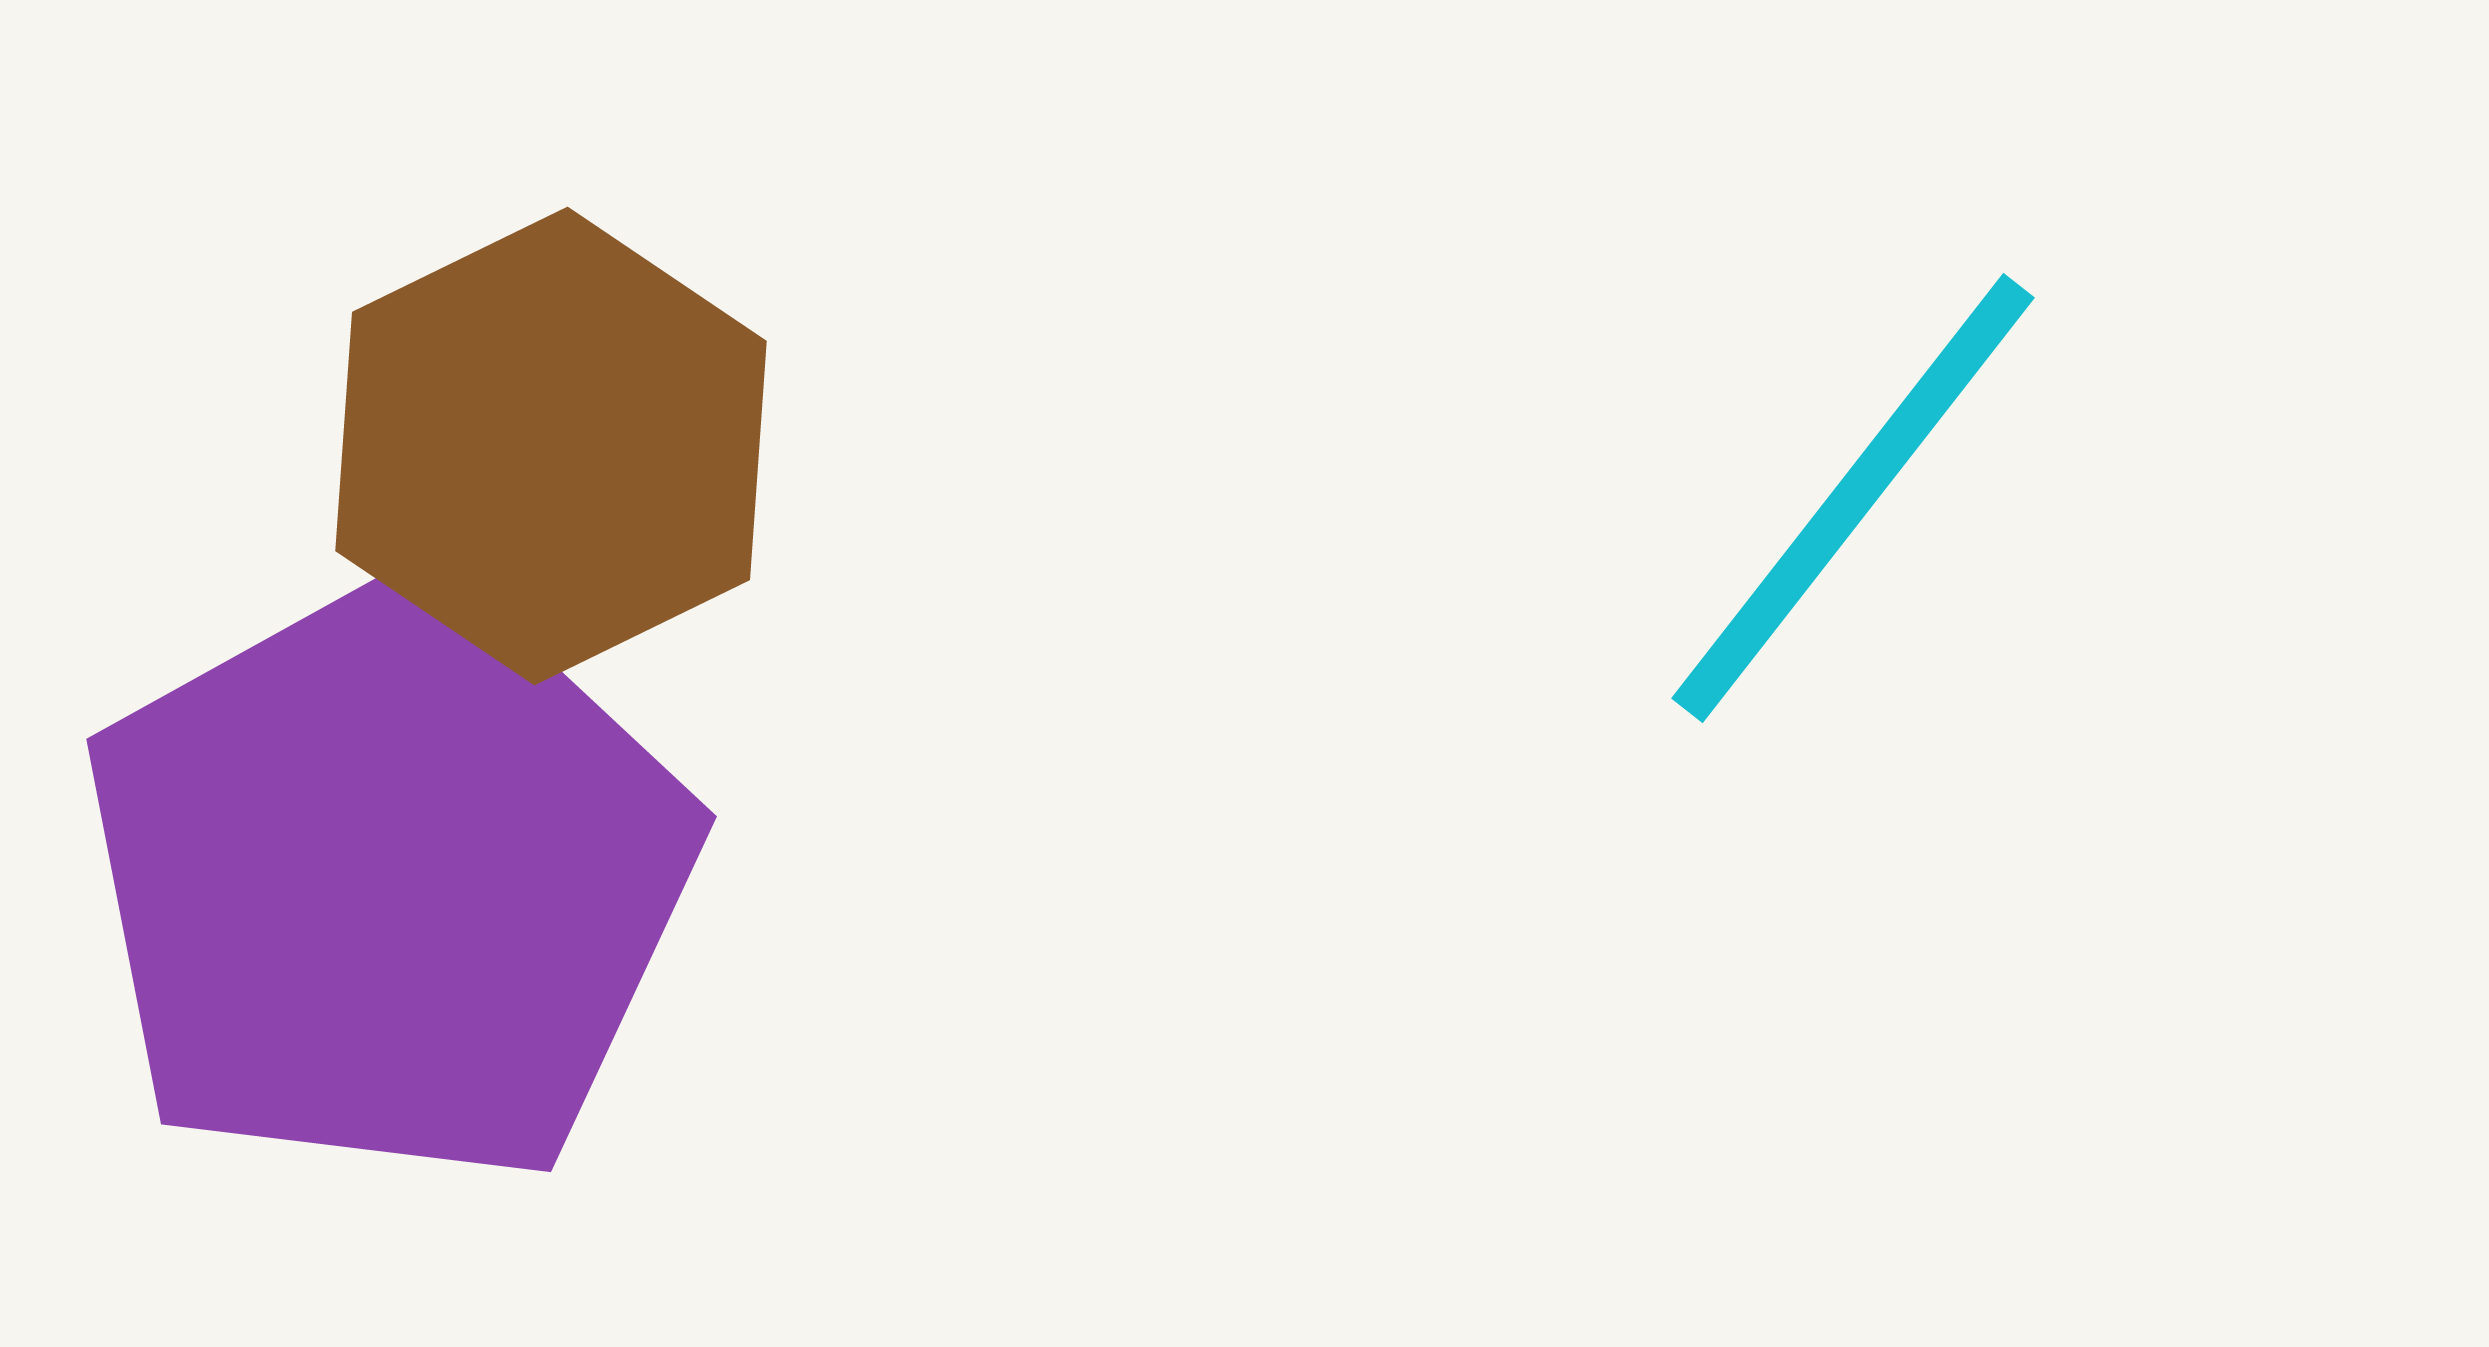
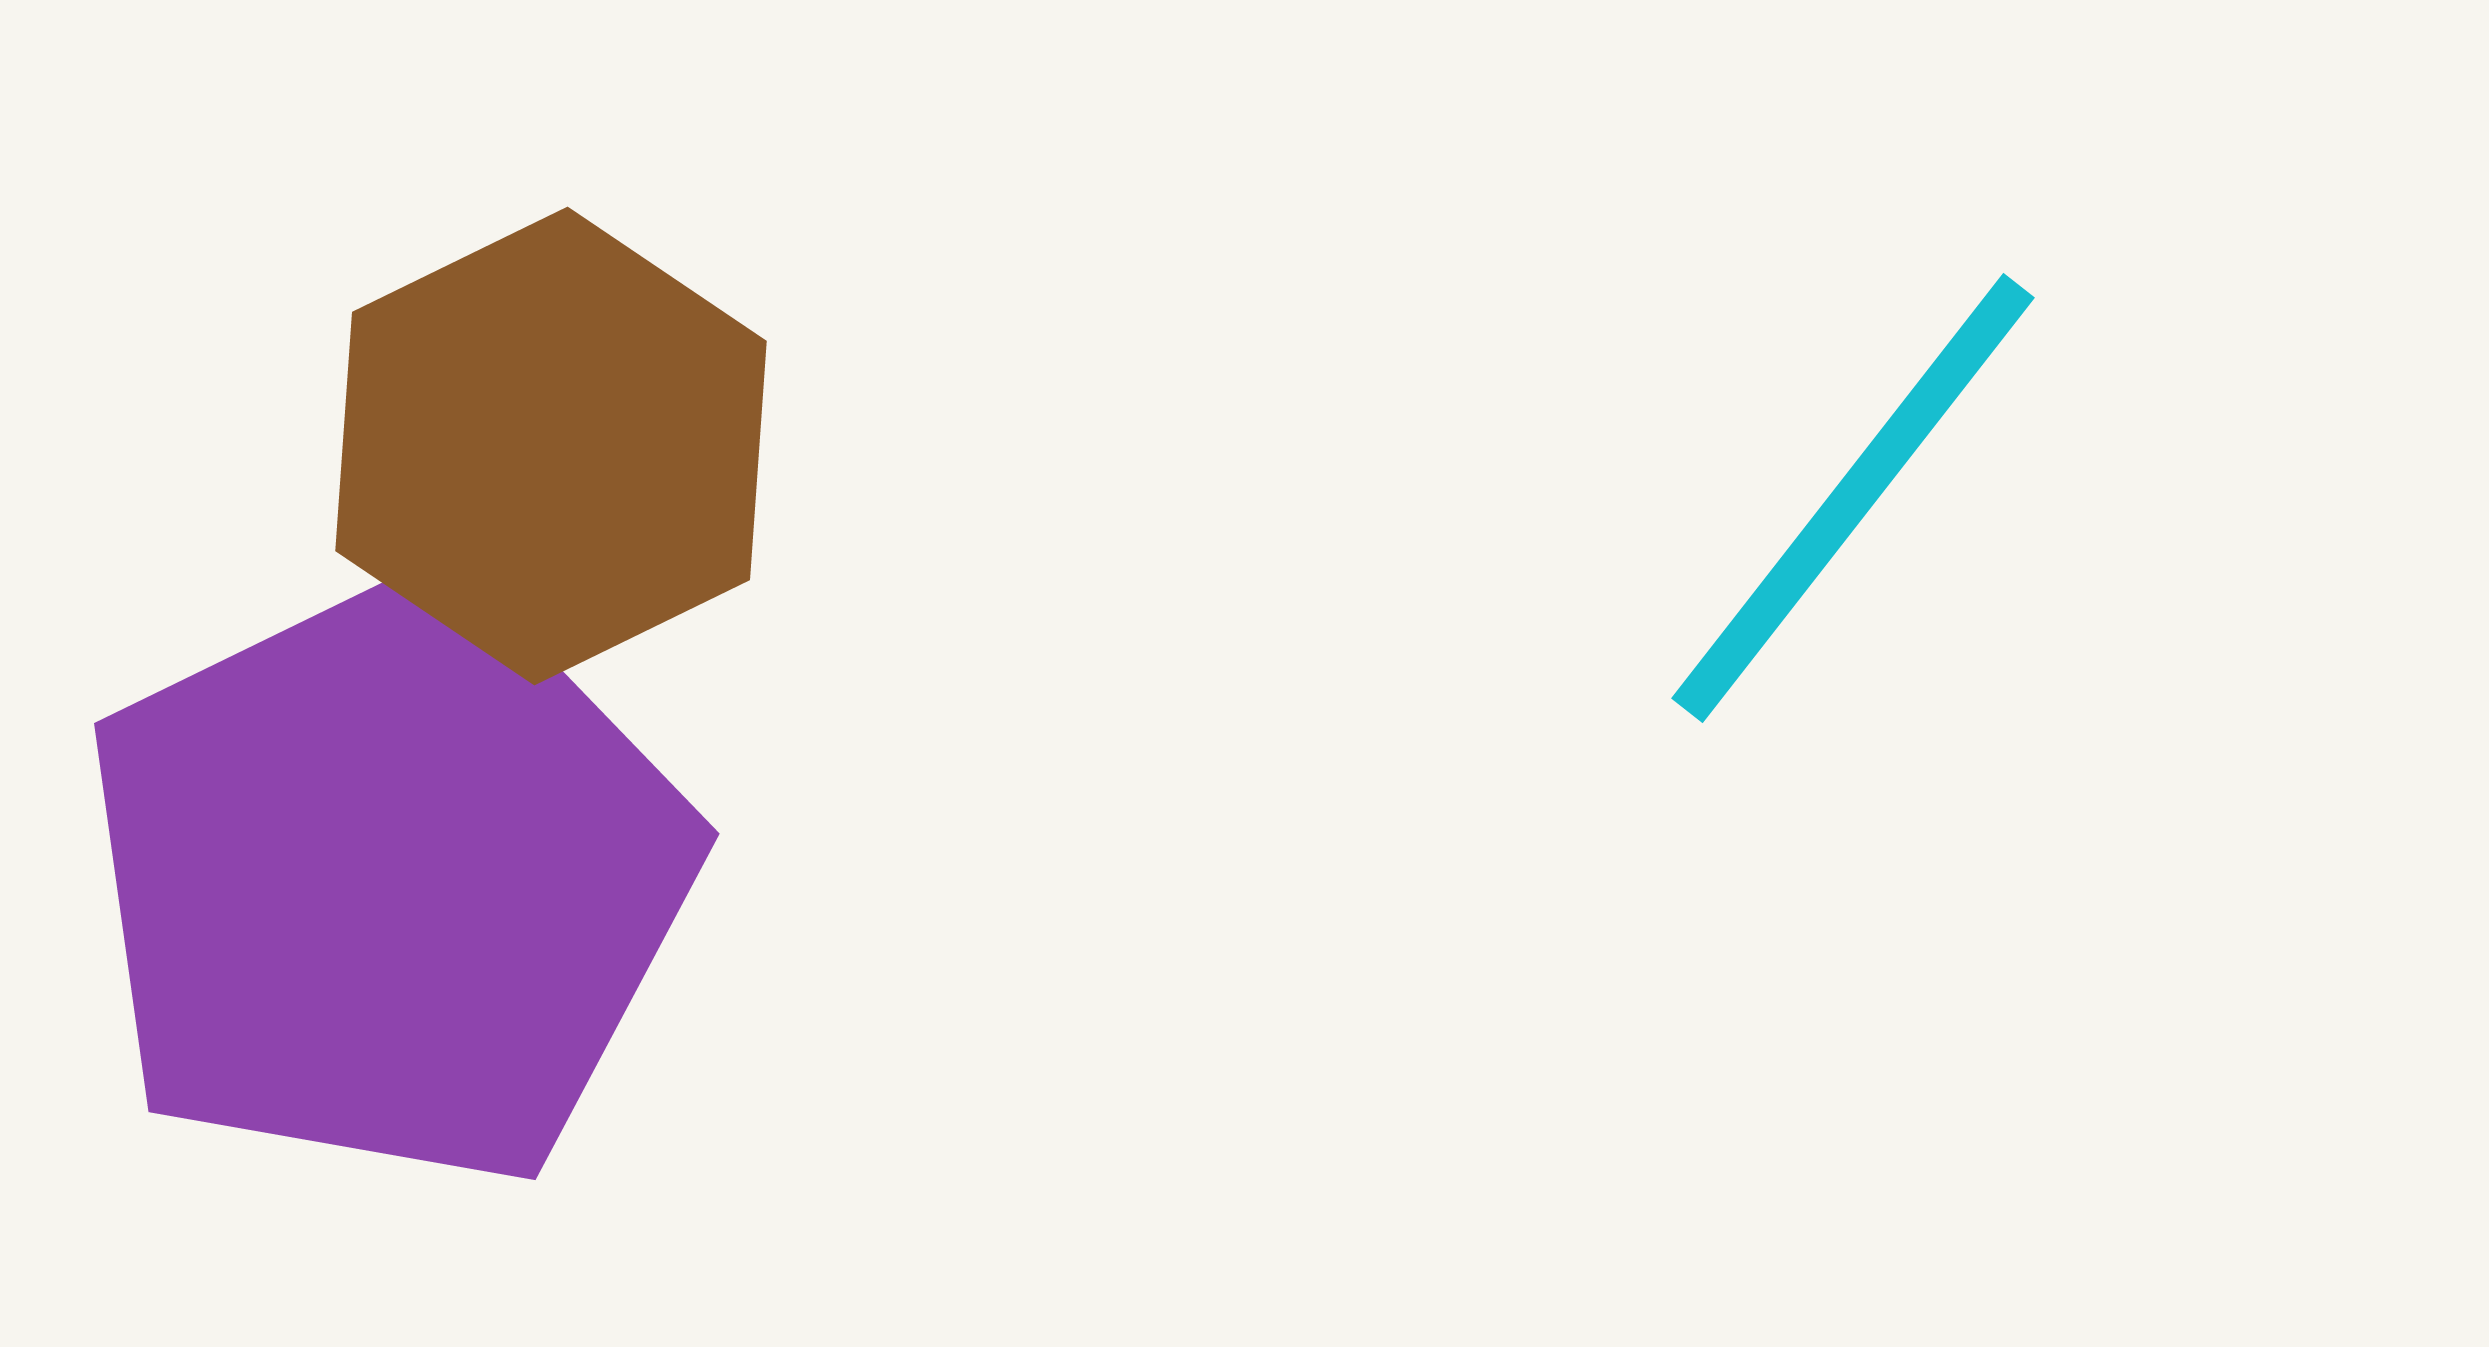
purple pentagon: rotated 3 degrees clockwise
